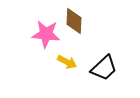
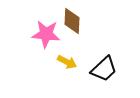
brown diamond: moved 2 px left
black trapezoid: moved 1 px down
